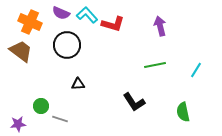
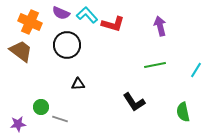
green circle: moved 1 px down
